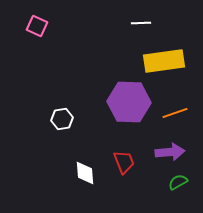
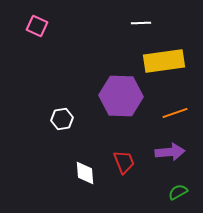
purple hexagon: moved 8 px left, 6 px up
green semicircle: moved 10 px down
